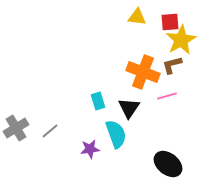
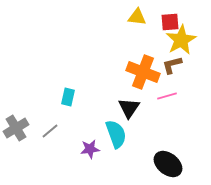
cyan rectangle: moved 30 px left, 4 px up; rotated 30 degrees clockwise
